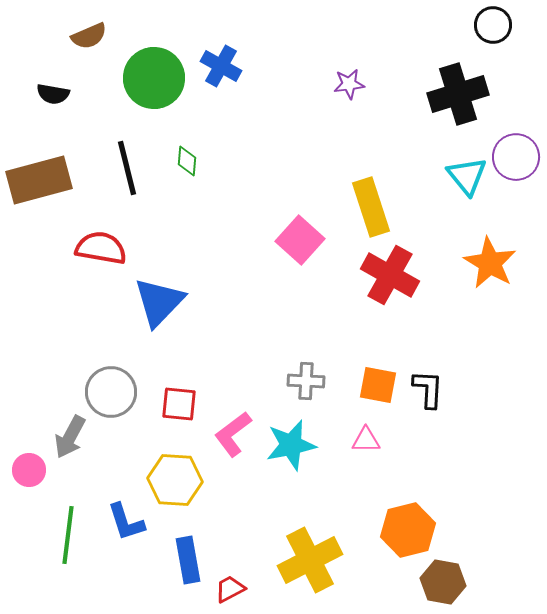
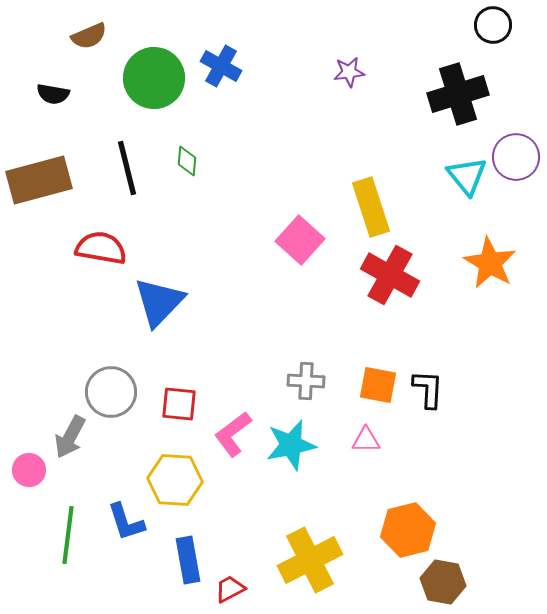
purple star: moved 12 px up
